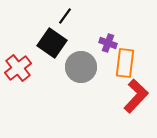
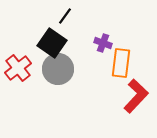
purple cross: moved 5 px left
orange rectangle: moved 4 px left
gray circle: moved 23 px left, 2 px down
